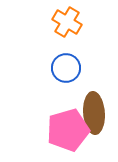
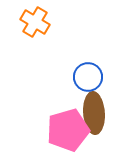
orange cross: moved 32 px left
blue circle: moved 22 px right, 9 px down
